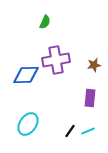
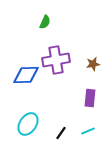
brown star: moved 1 px left, 1 px up
black line: moved 9 px left, 2 px down
